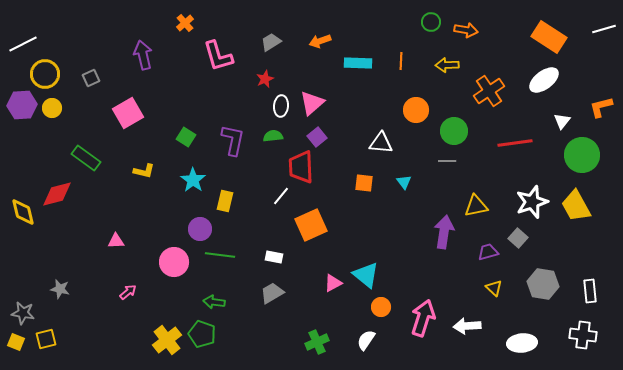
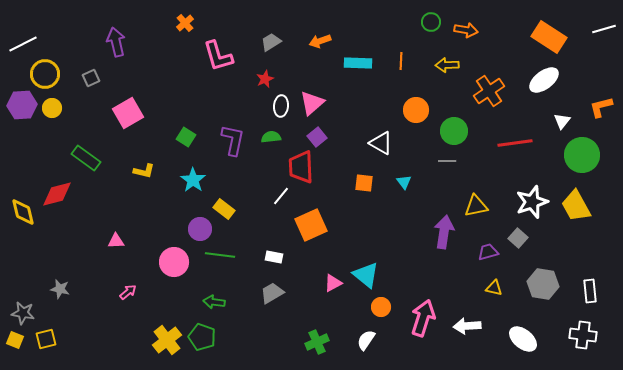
purple arrow at (143, 55): moved 27 px left, 13 px up
green semicircle at (273, 136): moved 2 px left, 1 px down
white triangle at (381, 143): rotated 25 degrees clockwise
yellow rectangle at (225, 201): moved 1 px left, 8 px down; rotated 65 degrees counterclockwise
yellow triangle at (494, 288): rotated 30 degrees counterclockwise
green pentagon at (202, 334): moved 3 px down
yellow square at (16, 342): moved 1 px left, 2 px up
white ellipse at (522, 343): moved 1 px right, 4 px up; rotated 44 degrees clockwise
